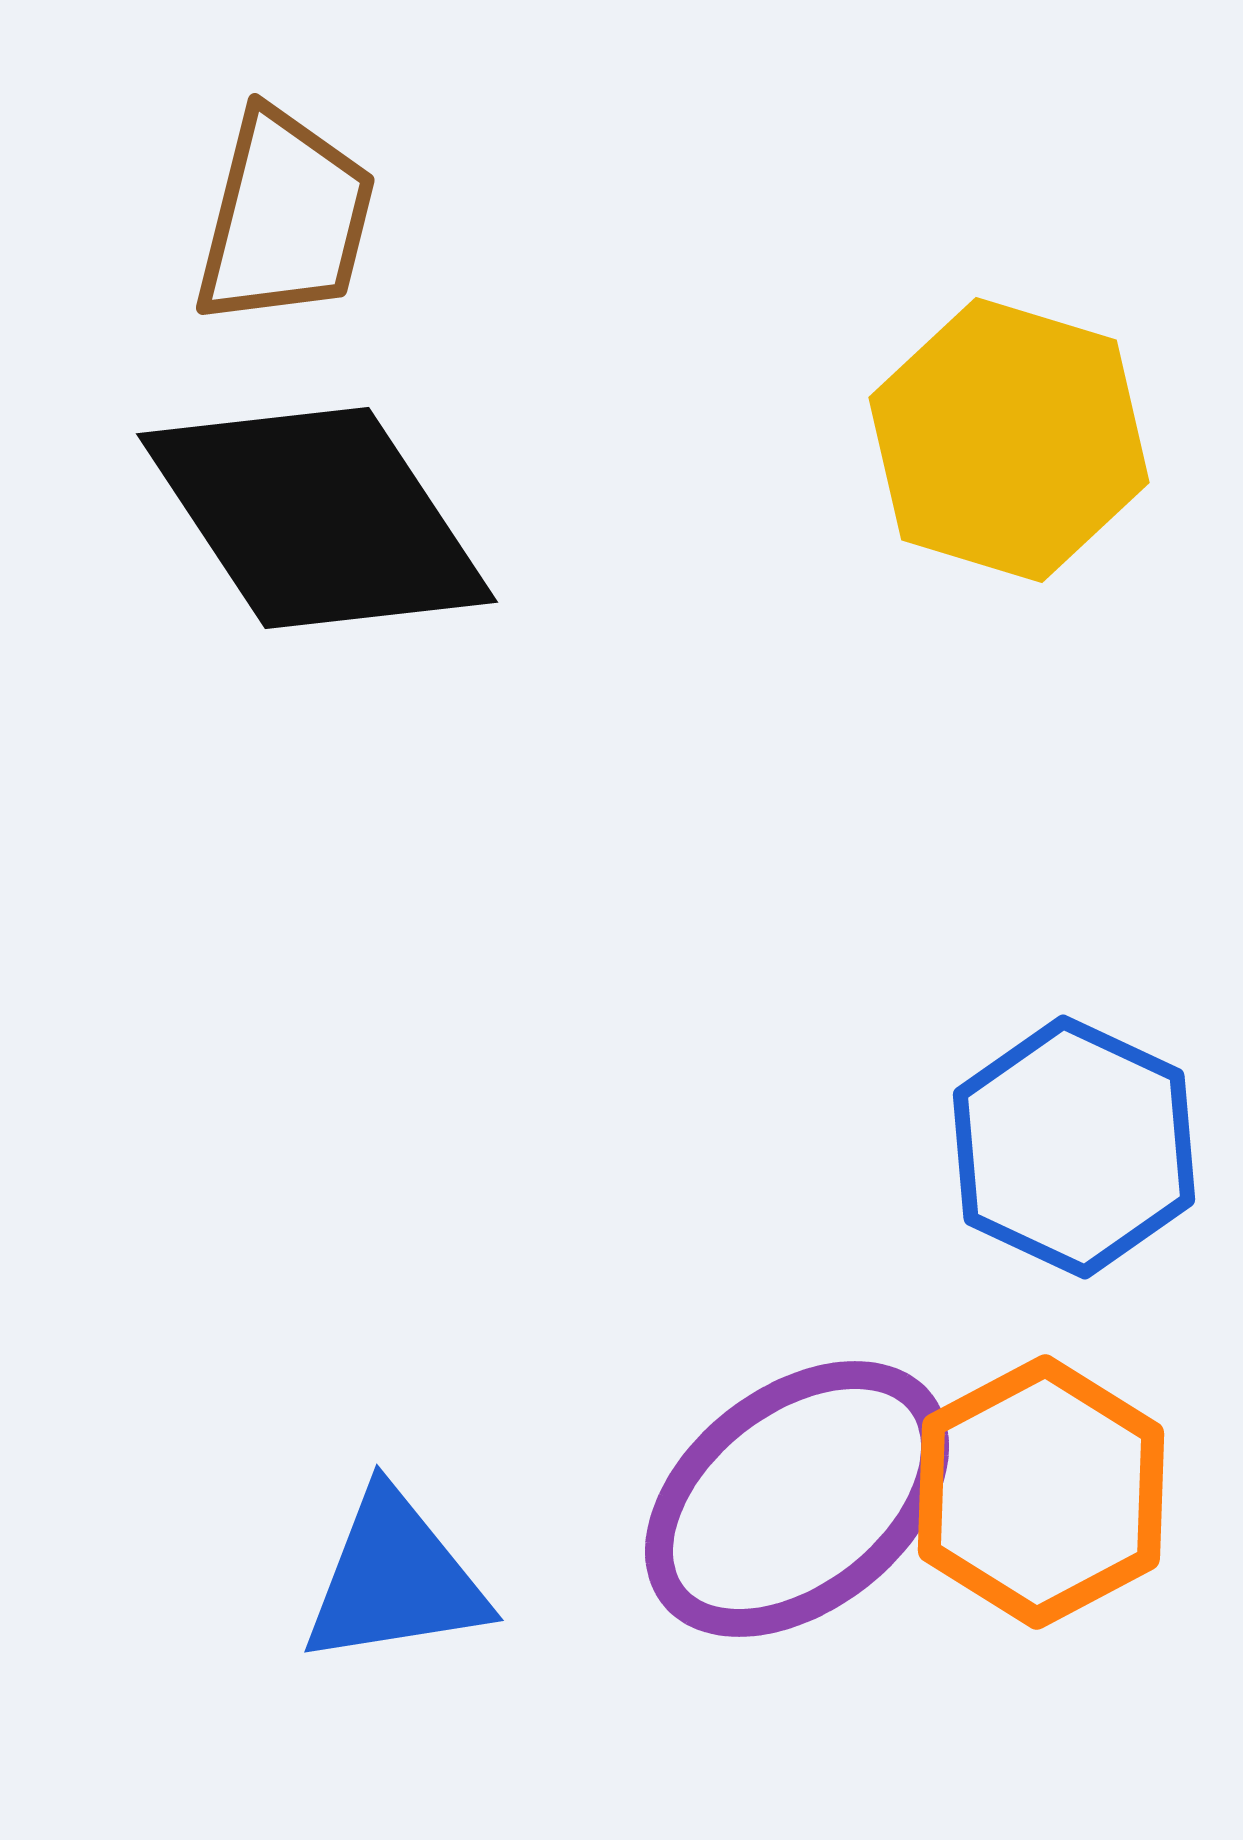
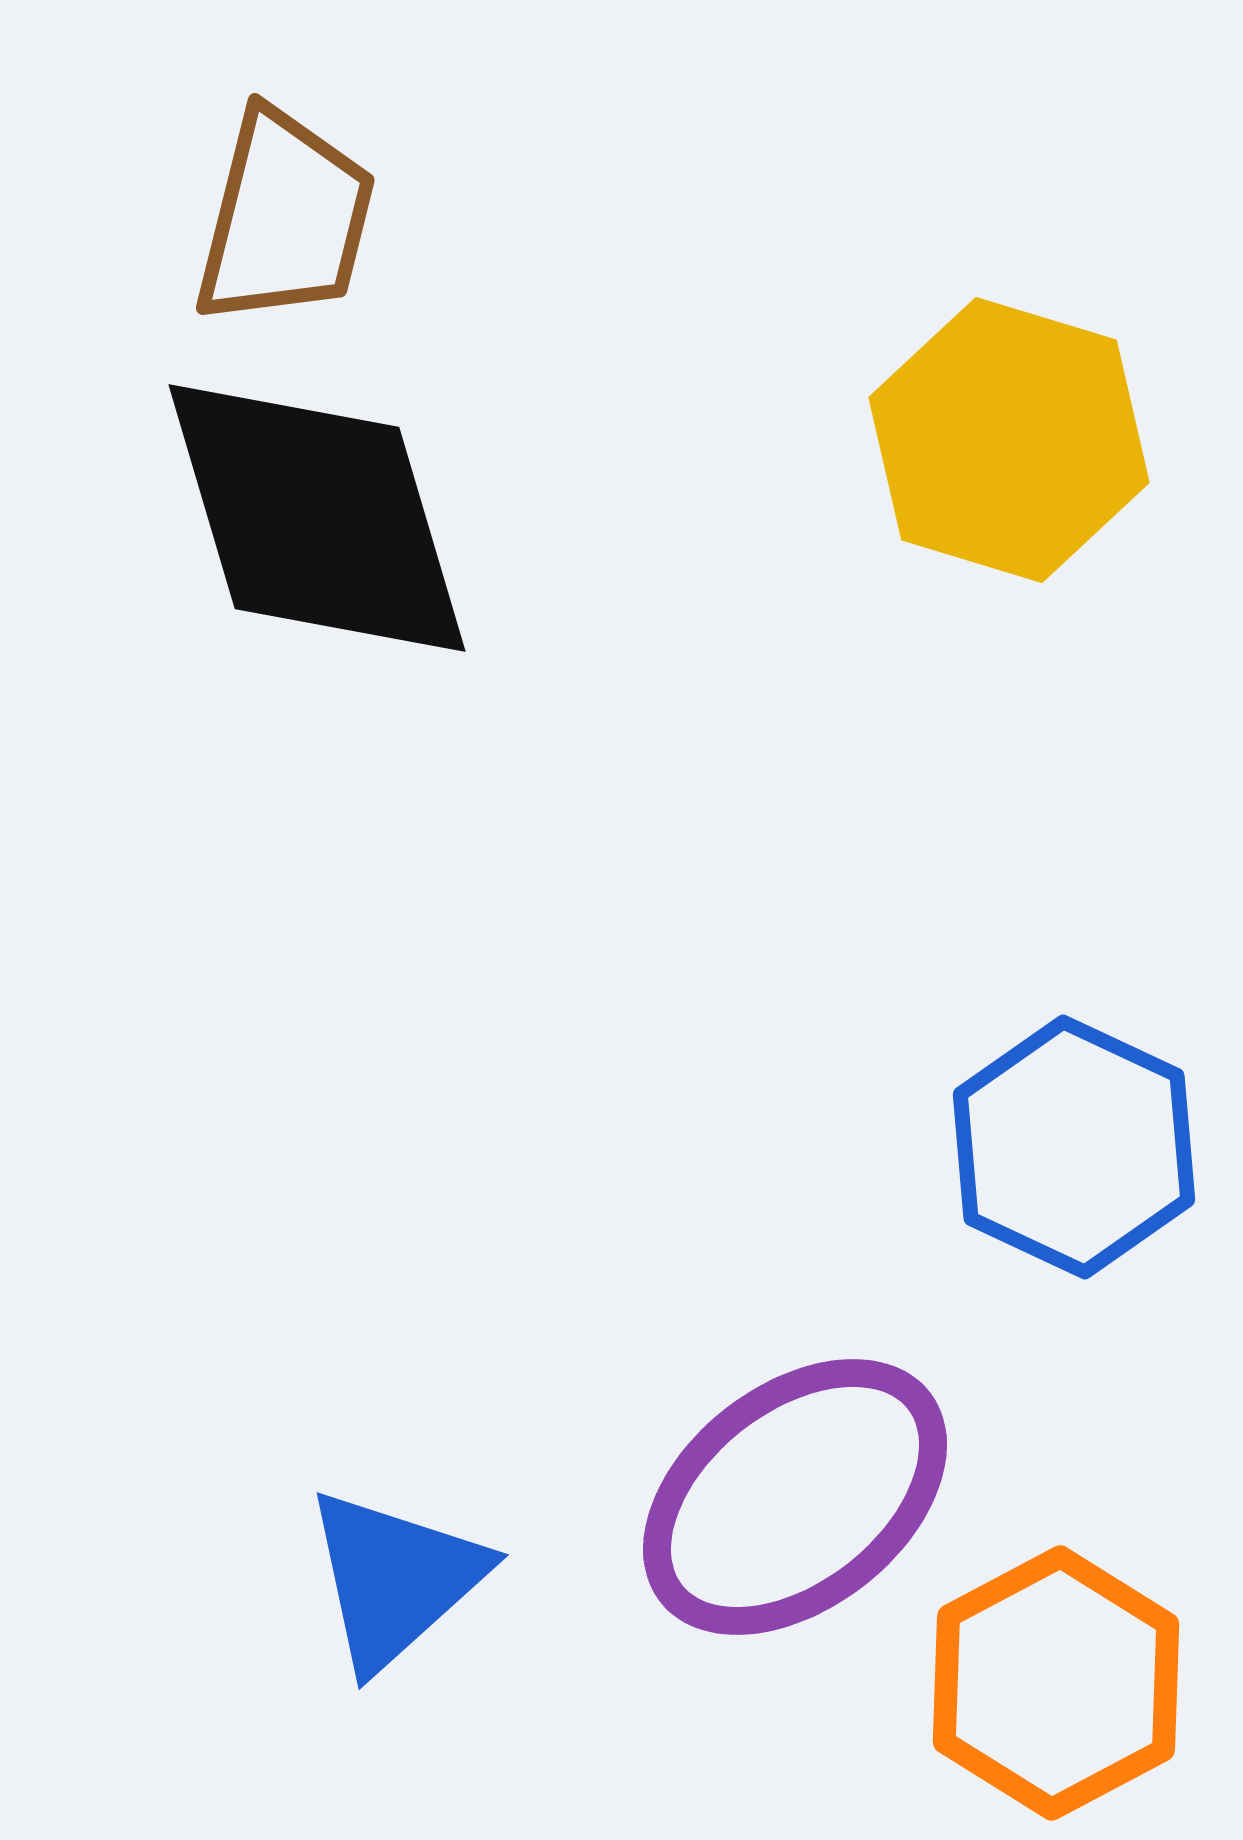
black diamond: rotated 17 degrees clockwise
orange hexagon: moved 15 px right, 191 px down
purple ellipse: moved 2 px left, 2 px up
blue triangle: rotated 33 degrees counterclockwise
